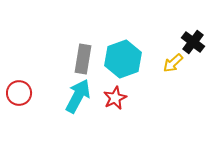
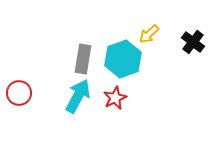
yellow arrow: moved 24 px left, 29 px up
